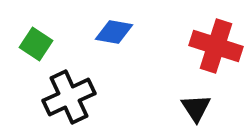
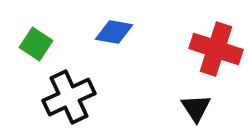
red cross: moved 3 px down
